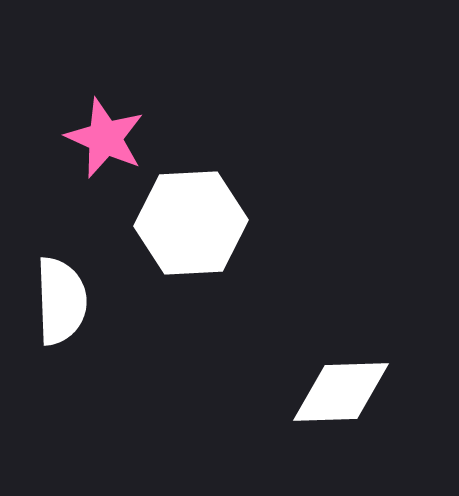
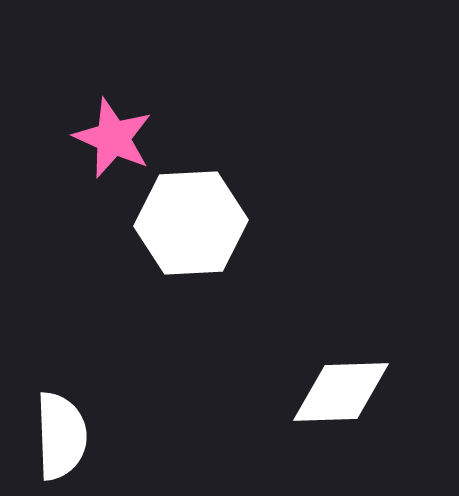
pink star: moved 8 px right
white semicircle: moved 135 px down
